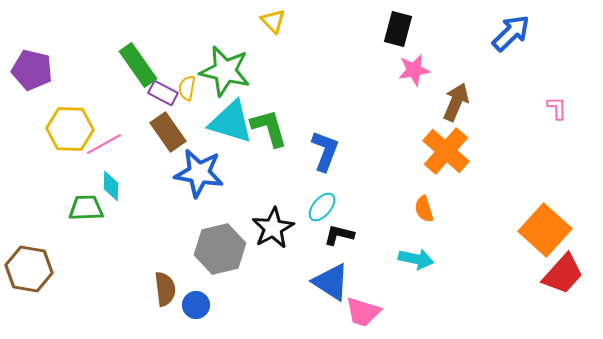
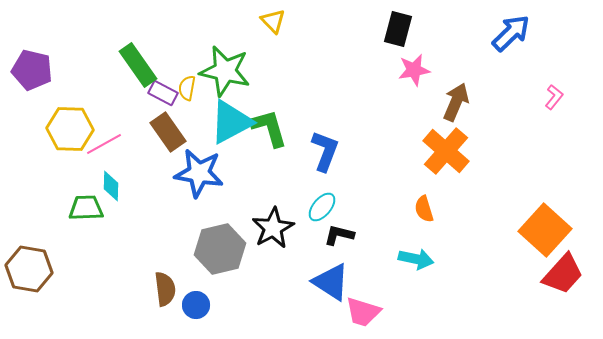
pink L-shape: moved 3 px left, 11 px up; rotated 40 degrees clockwise
cyan triangle: rotated 45 degrees counterclockwise
